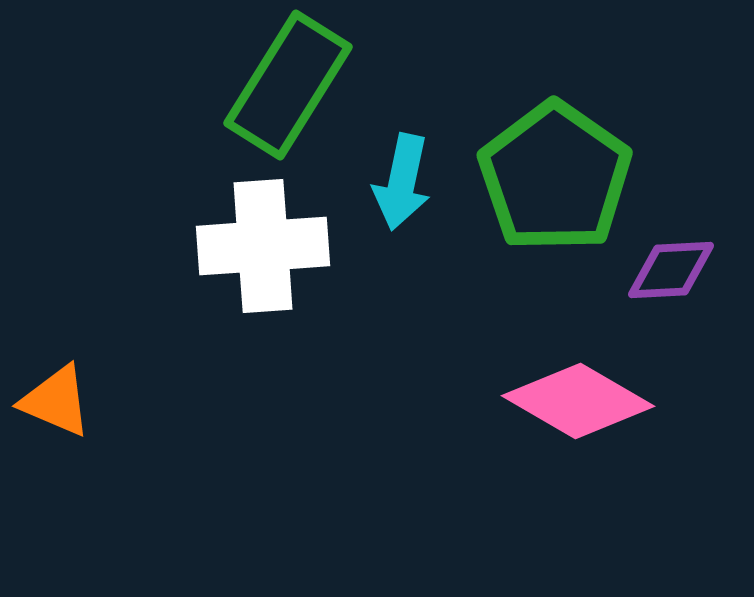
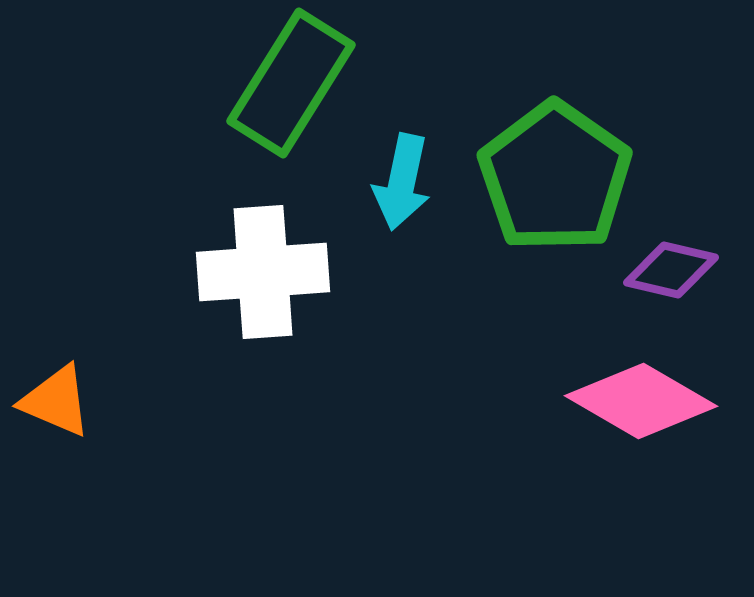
green rectangle: moved 3 px right, 2 px up
white cross: moved 26 px down
purple diamond: rotated 16 degrees clockwise
pink diamond: moved 63 px right
